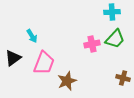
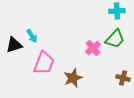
cyan cross: moved 5 px right, 1 px up
pink cross: moved 1 px right, 4 px down; rotated 28 degrees counterclockwise
black triangle: moved 1 px right, 13 px up; rotated 18 degrees clockwise
brown star: moved 6 px right, 3 px up
